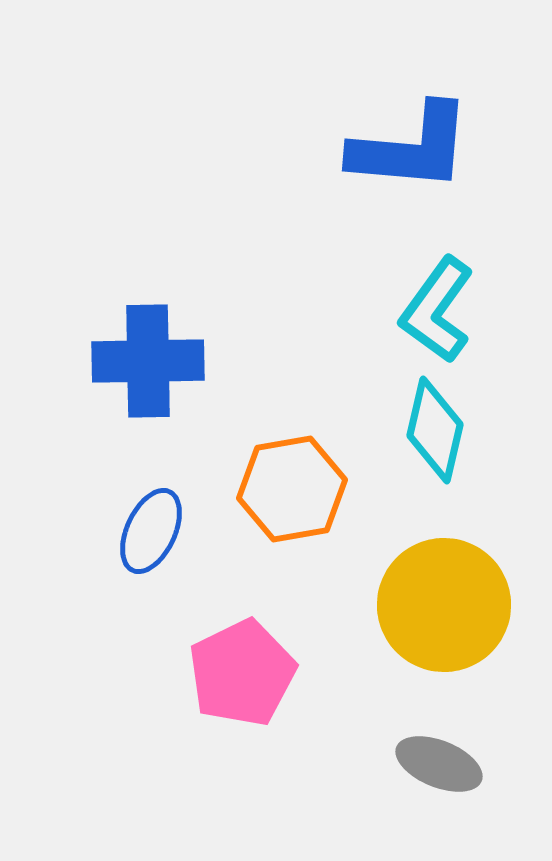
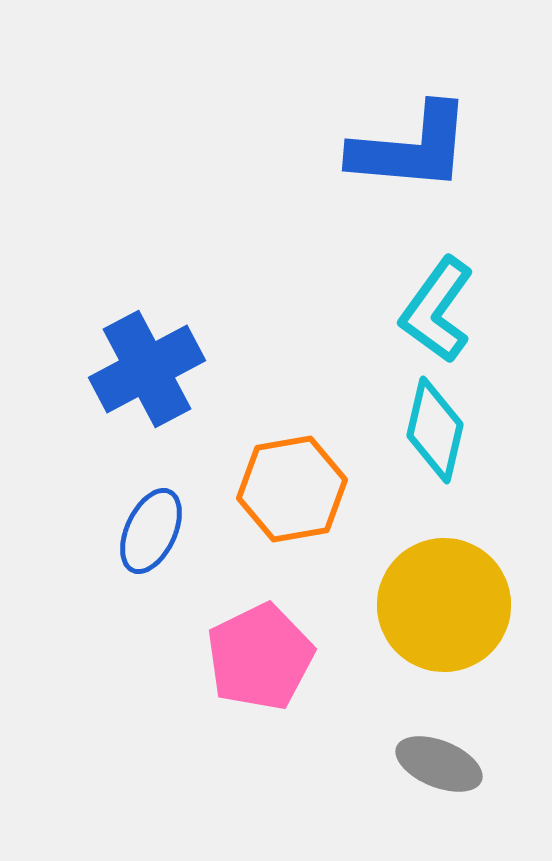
blue cross: moved 1 px left, 8 px down; rotated 27 degrees counterclockwise
pink pentagon: moved 18 px right, 16 px up
